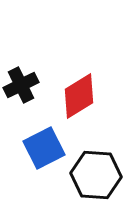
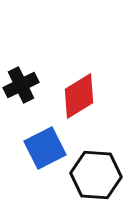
blue square: moved 1 px right
